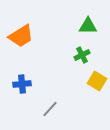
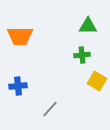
orange trapezoid: moved 1 px left; rotated 32 degrees clockwise
green cross: rotated 21 degrees clockwise
blue cross: moved 4 px left, 2 px down
